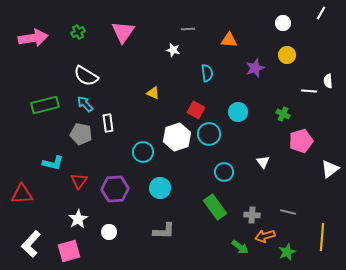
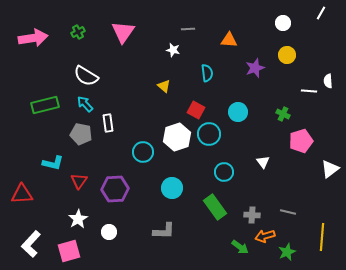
yellow triangle at (153, 93): moved 11 px right, 7 px up; rotated 16 degrees clockwise
cyan circle at (160, 188): moved 12 px right
